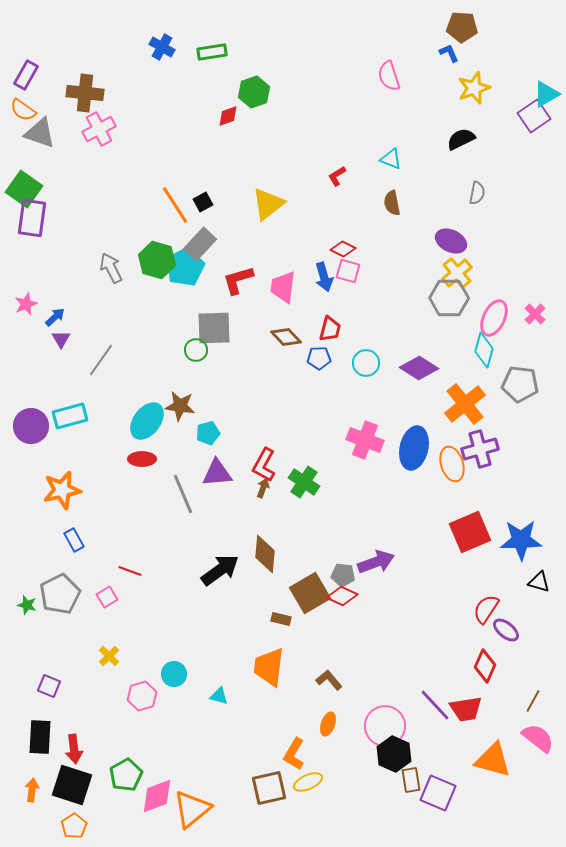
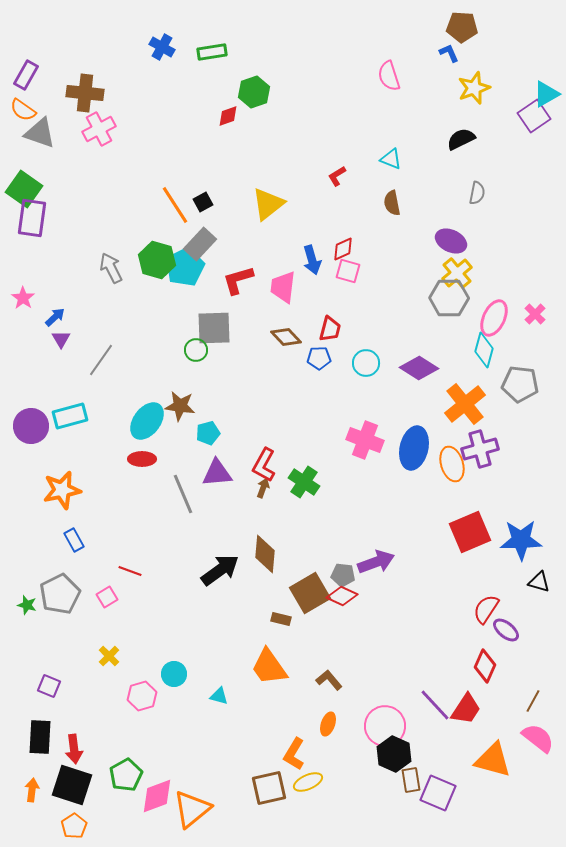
red diamond at (343, 249): rotated 50 degrees counterclockwise
blue arrow at (324, 277): moved 12 px left, 17 px up
pink star at (26, 304): moved 3 px left, 6 px up; rotated 15 degrees counterclockwise
orange trapezoid at (269, 667): rotated 42 degrees counterclockwise
red trapezoid at (466, 709): rotated 48 degrees counterclockwise
